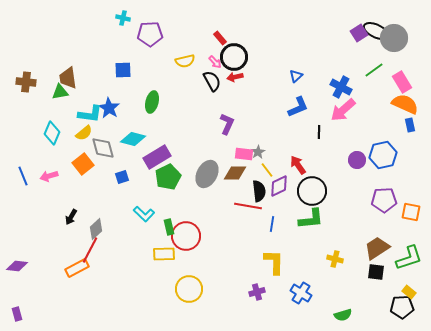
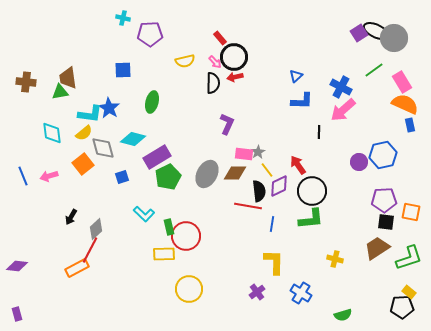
black semicircle at (212, 81): moved 1 px right, 2 px down; rotated 30 degrees clockwise
blue L-shape at (298, 107): moved 4 px right, 6 px up; rotated 25 degrees clockwise
cyan diamond at (52, 133): rotated 30 degrees counterclockwise
purple circle at (357, 160): moved 2 px right, 2 px down
black square at (376, 272): moved 10 px right, 50 px up
purple cross at (257, 292): rotated 21 degrees counterclockwise
